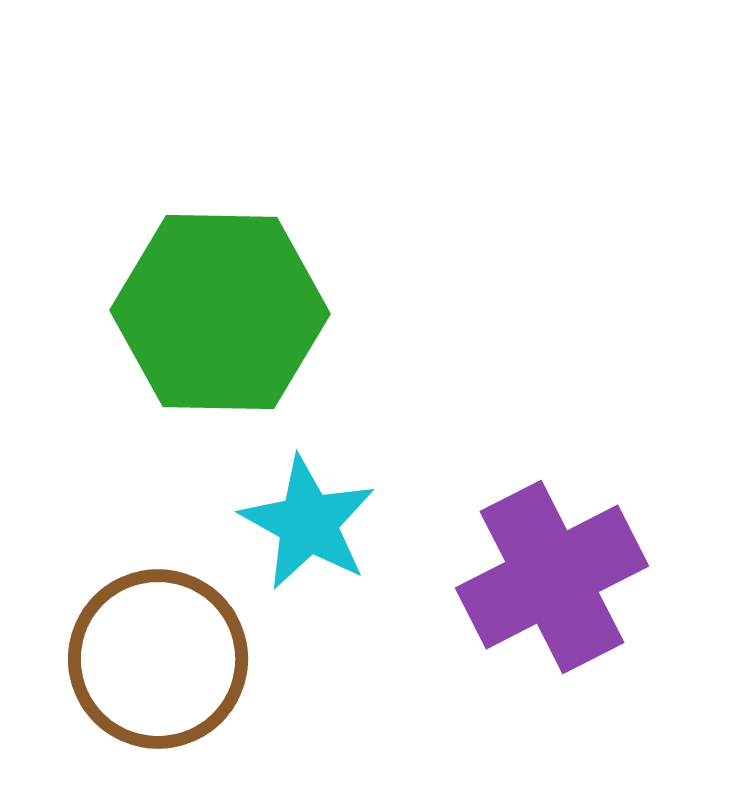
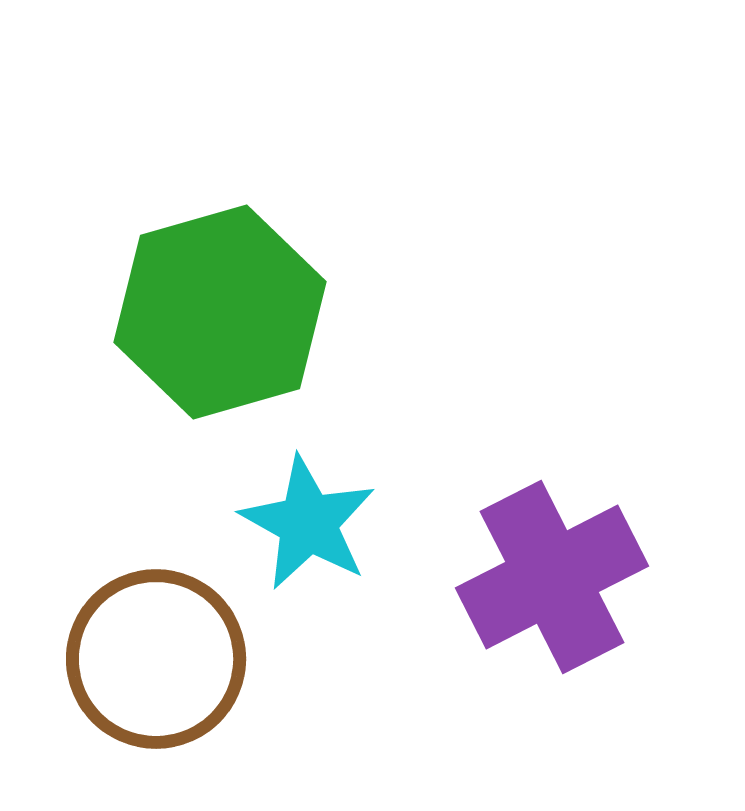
green hexagon: rotated 17 degrees counterclockwise
brown circle: moved 2 px left
